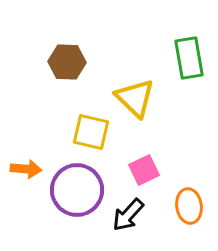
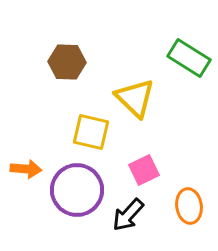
green rectangle: rotated 48 degrees counterclockwise
